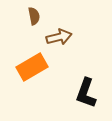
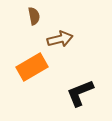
brown arrow: moved 1 px right, 2 px down
black L-shape: moved 6 px left; rotated 48 degrees clockwise
